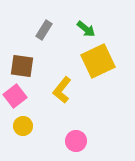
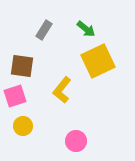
pink square: rotated 20 degrees clockwise
